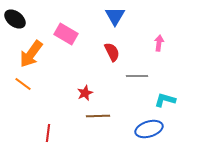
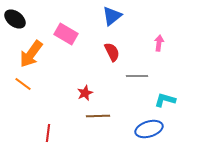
blue triangle: moved 3 px left; rotated 20 degrees clockwise
